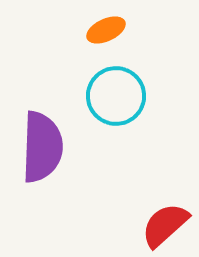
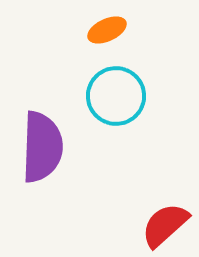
orange ellipse: moved 1 px right
